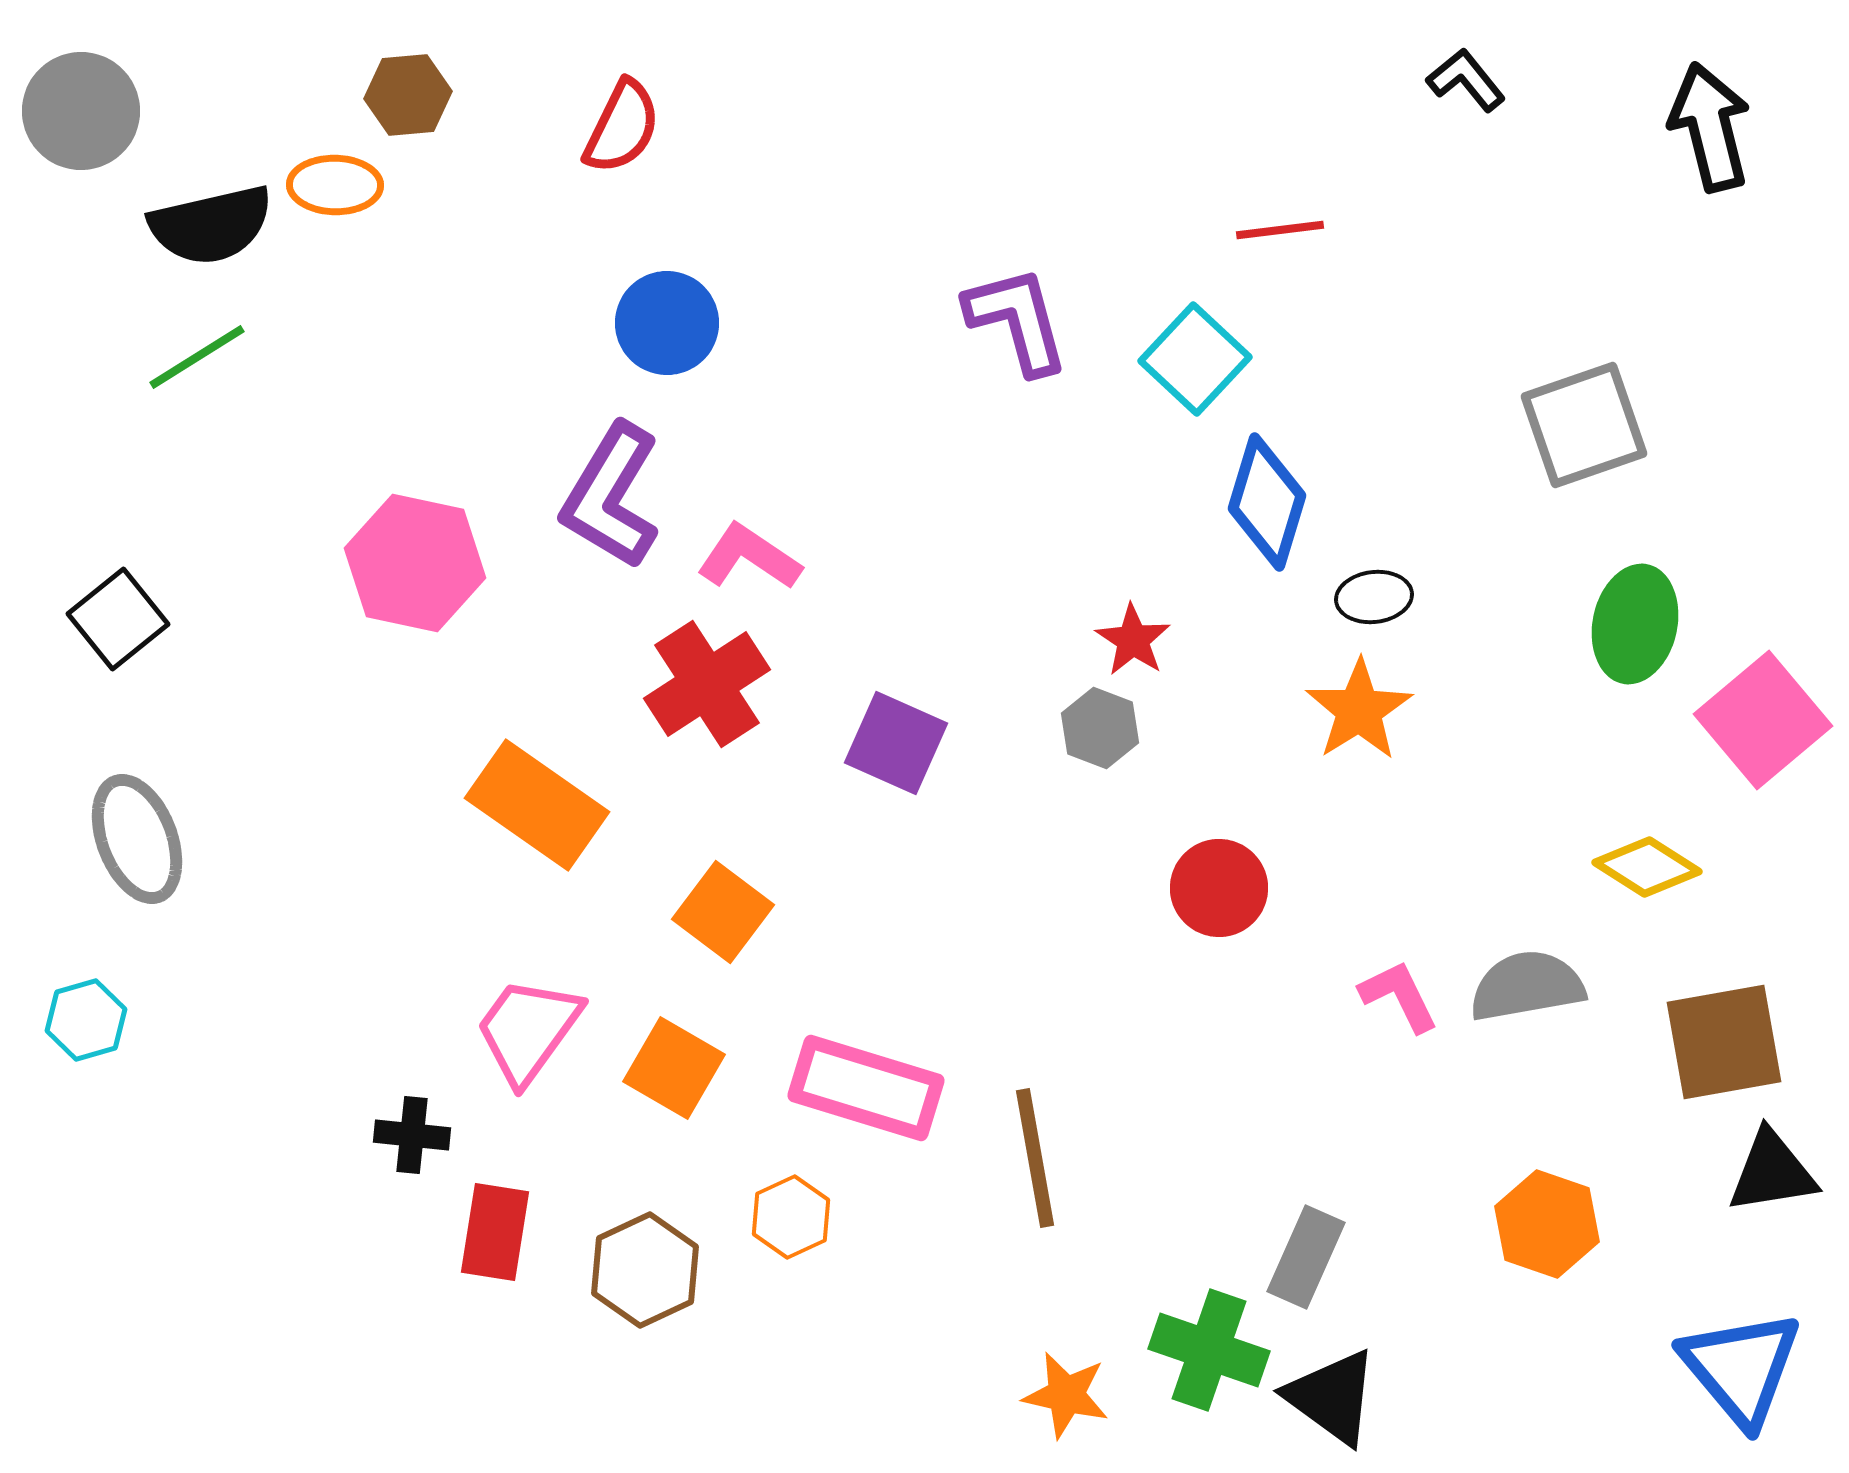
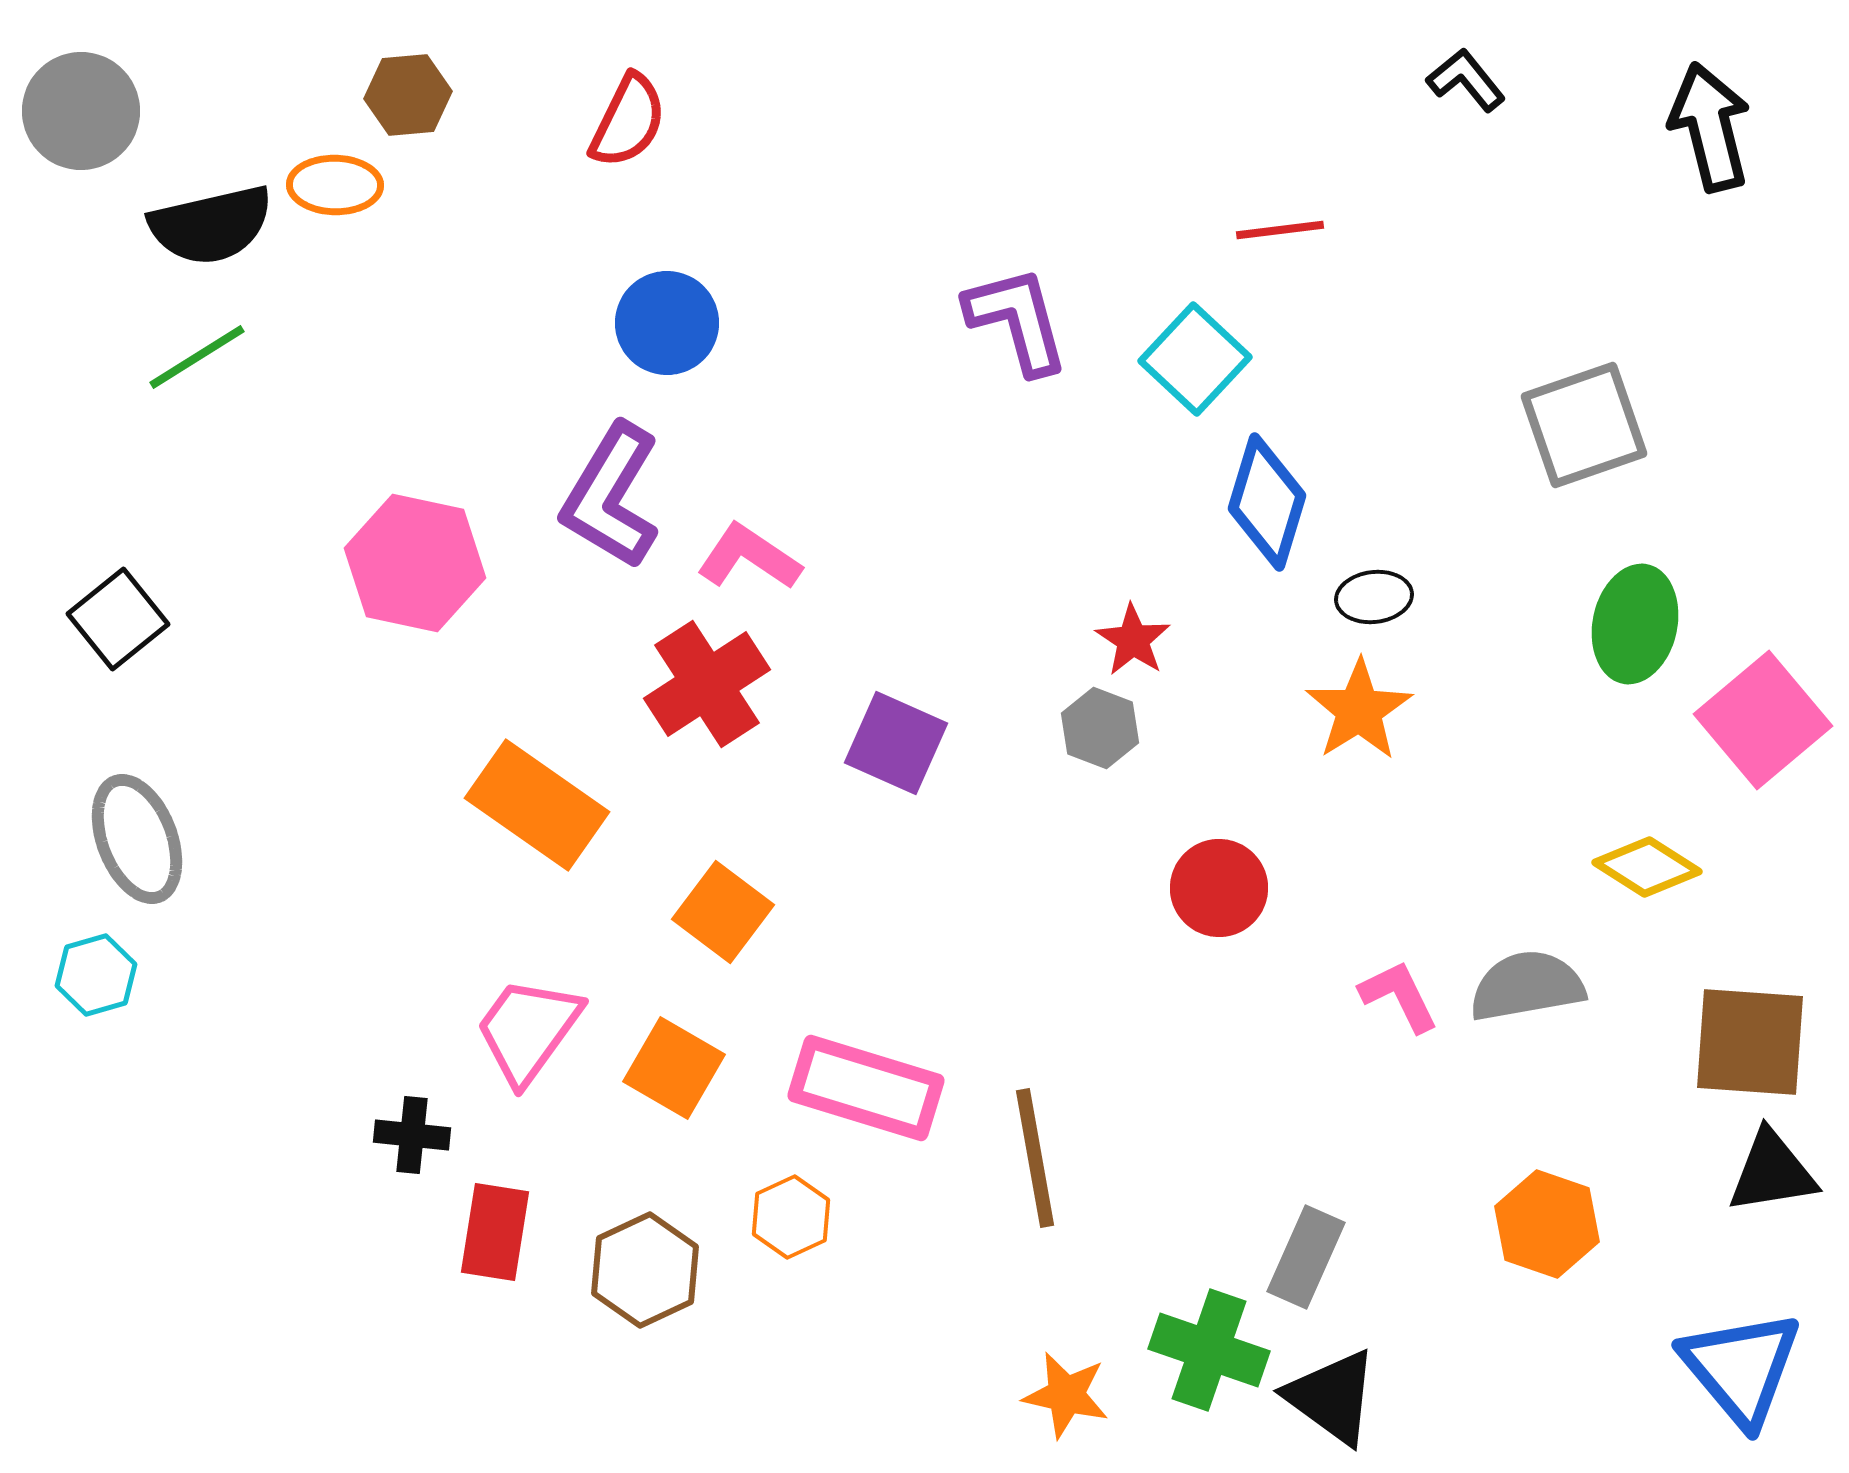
red semicircle at (622, 127): moved 6 px right, 6 px up
cyan hexagon at (86, 1020): moved 10 px right, 45 px up
brown square at (1724, 1042): moved 26 px right; rotated 14 degrees clockwise
